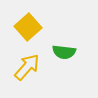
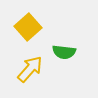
yellow arrow: moved 3 px right, 2 px down
